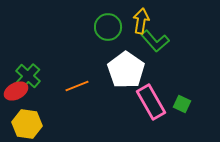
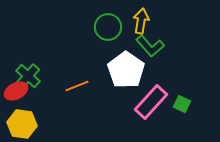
green L-shape: moved 5 px left, 5 px down
pink rectangle: rotated 72 degrees clockwise
yellow hexagon: moved 5 px left
